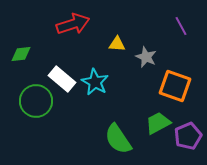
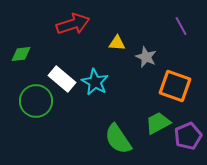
yellow triangle: moved 1 px up
